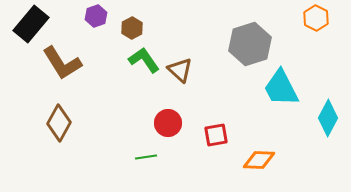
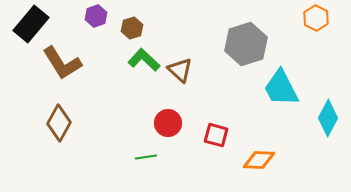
brown hexagon: rotated 10 degrees clockwise
gray hexagon: moved 4 px left
green L-shape: rotated 12 degrees counterclockwise
red square: rotated 25 degrees clockwise
